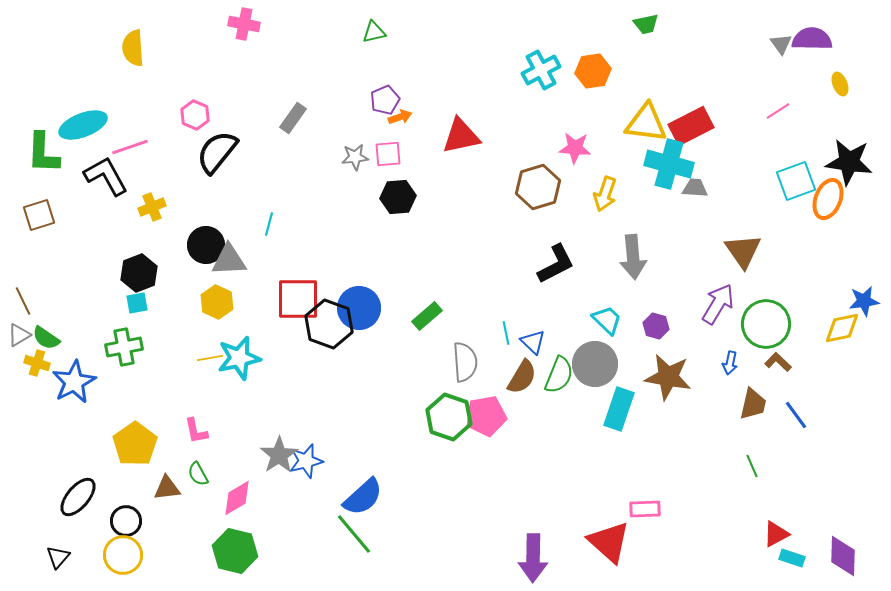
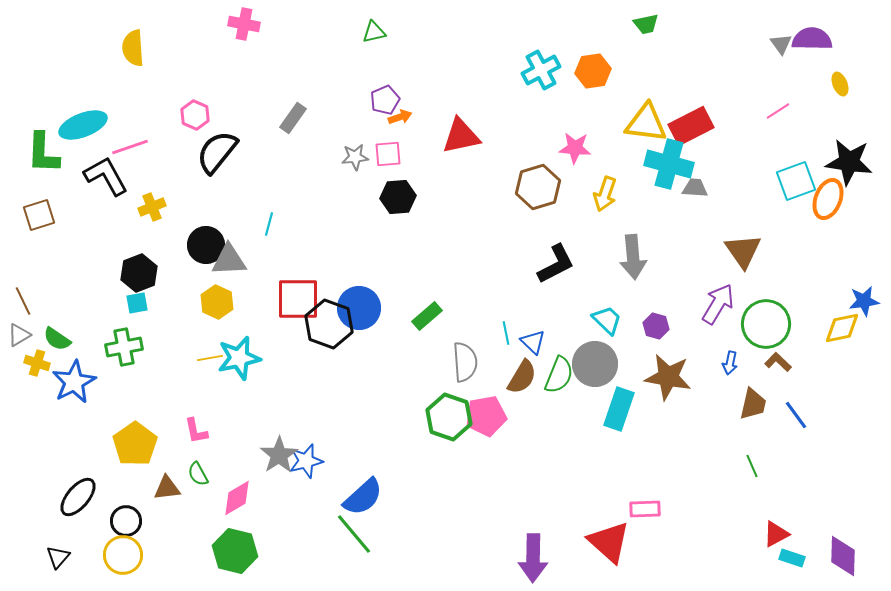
green semicircle at (46, 338): moved 11 px right, 1 px down
